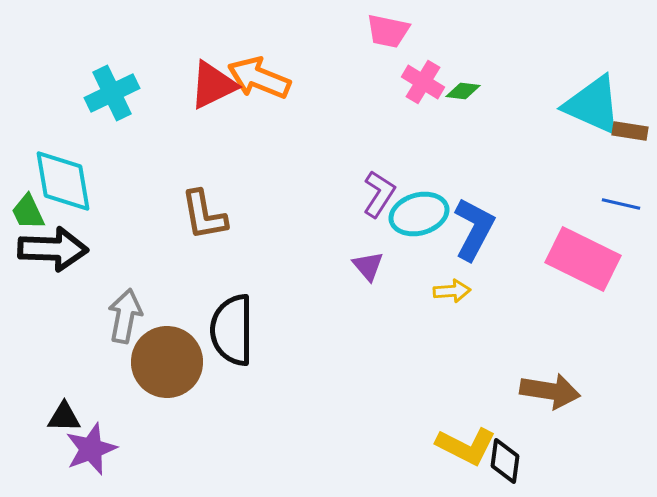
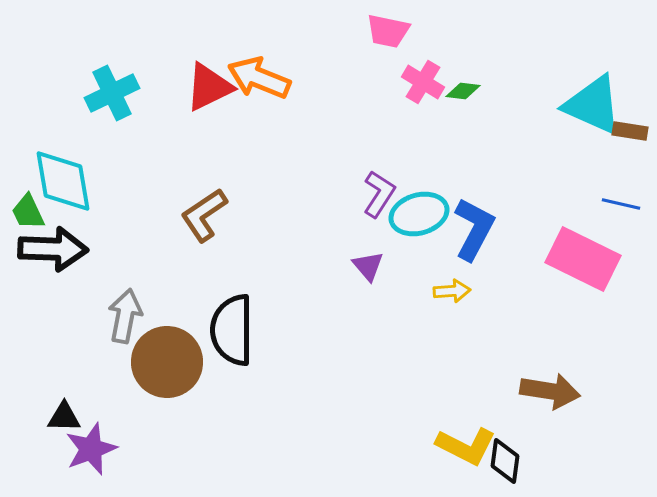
red triangle: moved 4 px left, 2 px down
brown L-shape: rotated 66 degrees clockwise
